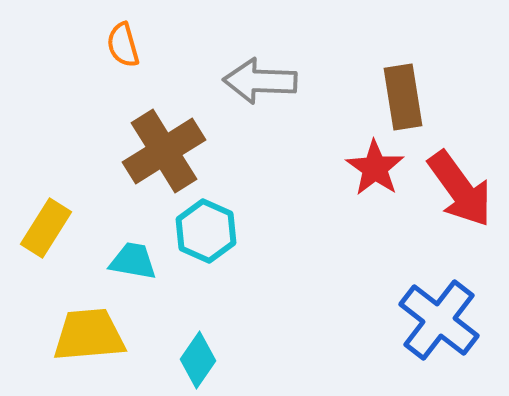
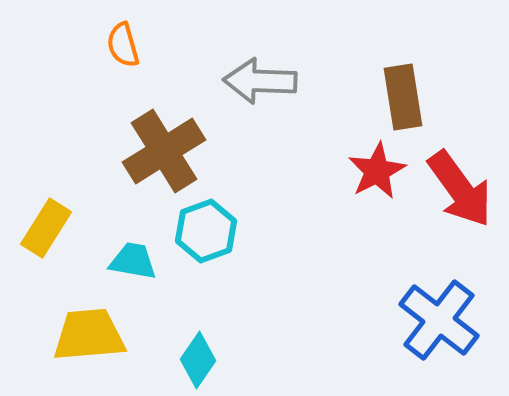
red star: moved 2 px right, 3 px down; rotated 10 degrees clockwise
cyan hexagon: rotated 16 degrees clockwise
